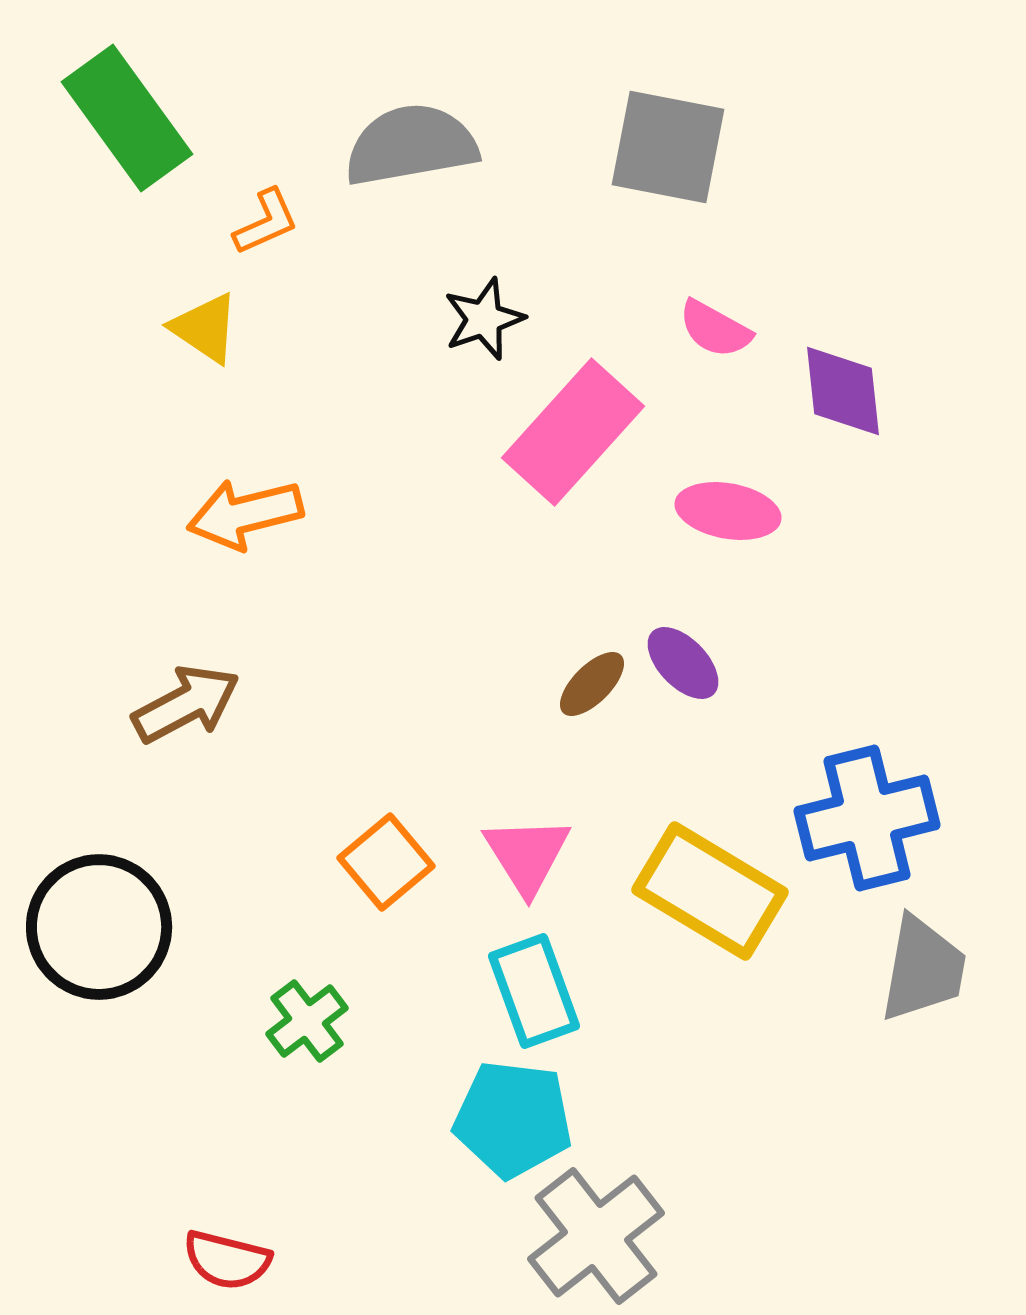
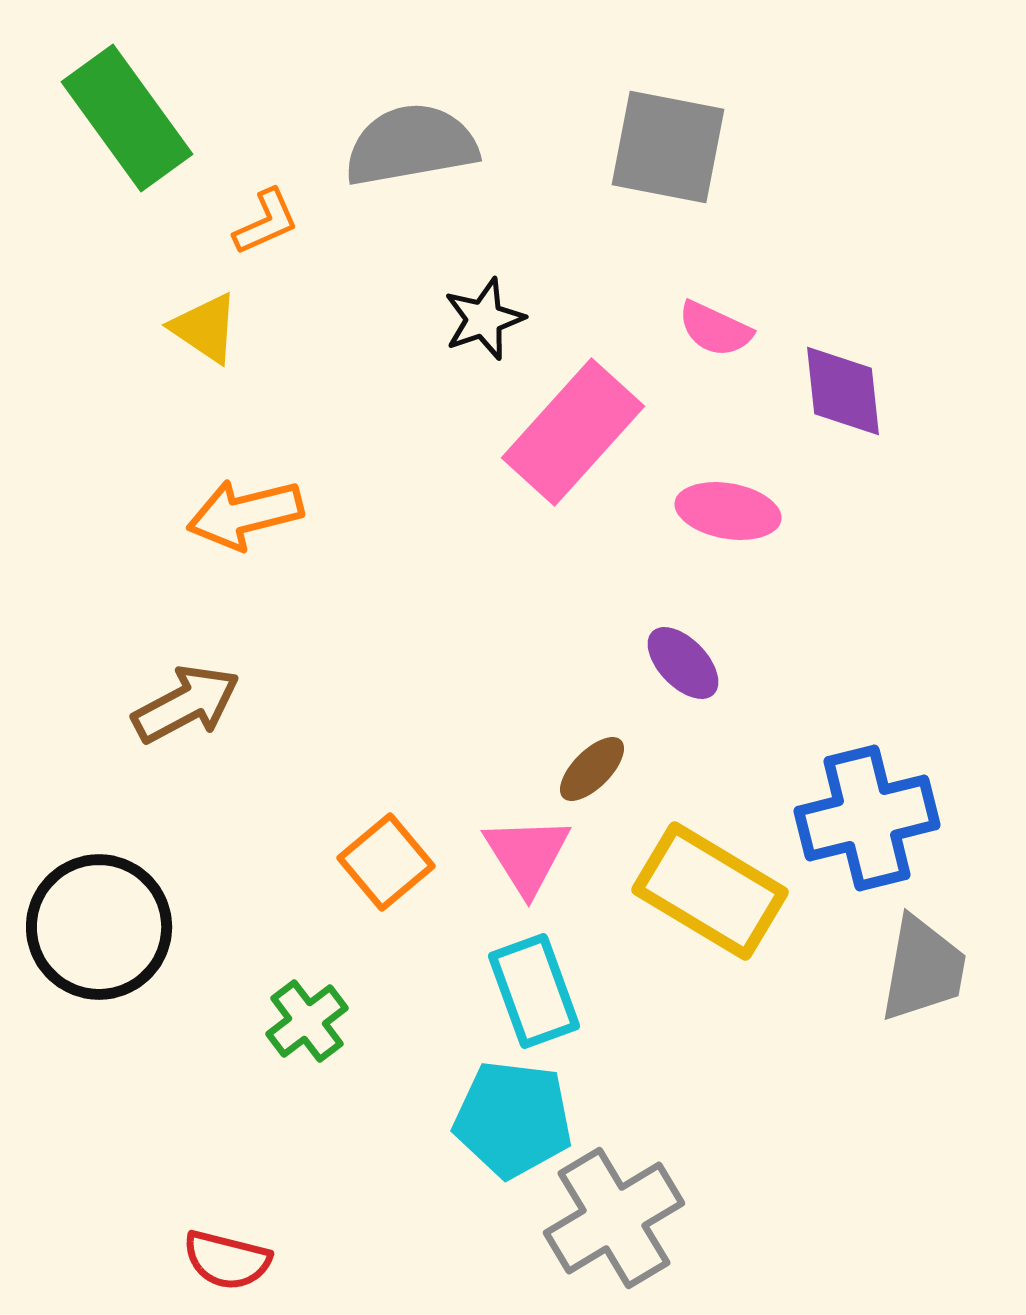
pink semicircle: rotated 4 degrees counterclockwise
brown ellipse: moved 85 px down
gray cross: moved 18 px right, 18 px up; rotated 7 degrees clockwise
